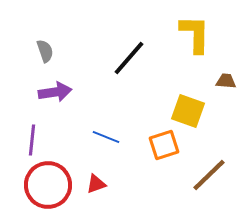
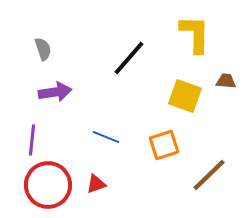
gray semicircle: moved 2 px left, 2 px up
yellow square: moved 3 px left, 15 px up
